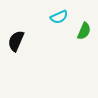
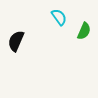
cyan semicircle: rotated 102 degrees counterclockwise
